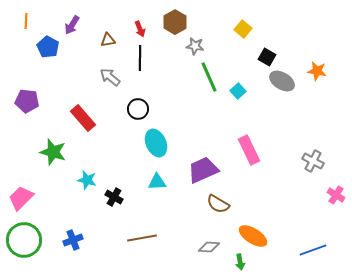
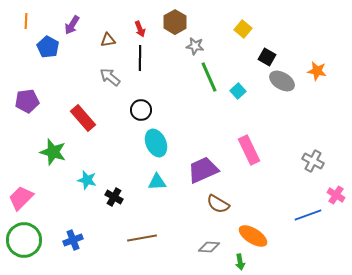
purple pentagon: rotated 15 degrees counterclockwise
black circle: moved 3 px right, 1 px down
blue line: moved 5 px left, 35 px up
